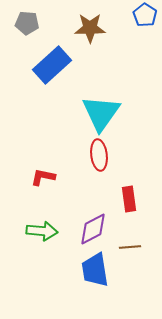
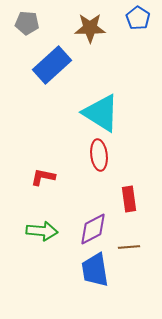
blue pentagon: moved 7 px left, 3 px down
cyan triangle: rotated 33 degrees counterclockwise
brown line: moved 1 px left
